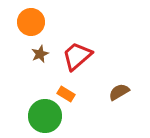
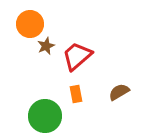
orange circle: moved 1 px left, 2 px down
brown star: moved 6 px right, 8 px up
orange rectangle: moved 10 px right; rotated 48 degrees clockwise
